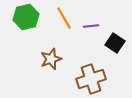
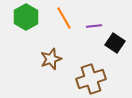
green hexagon: rotated 15 degrees counterclockwise
purple line: moved 3 px right
